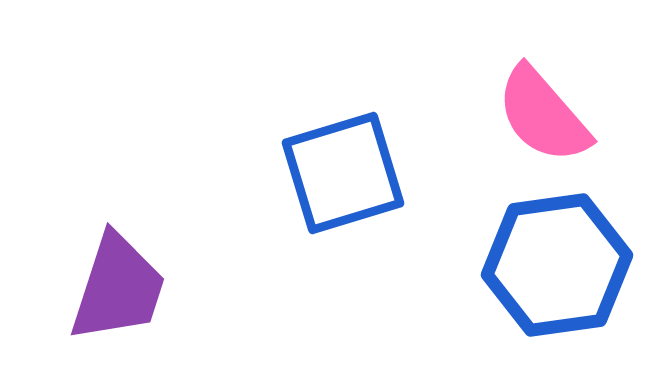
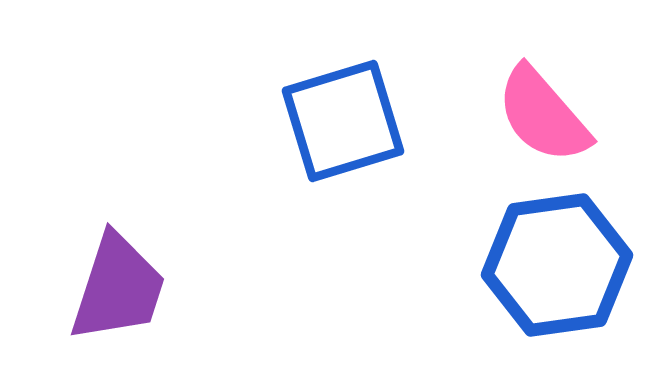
blue square: moved 52 px up
